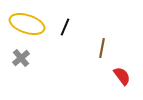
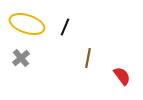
brown line: moved 14 px left, 10 px down
